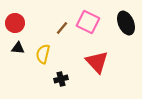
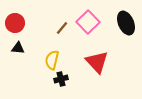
pink square: rotated 20 degrees clockwise
yellow semicircle: moved 9 px right, 6 px down
